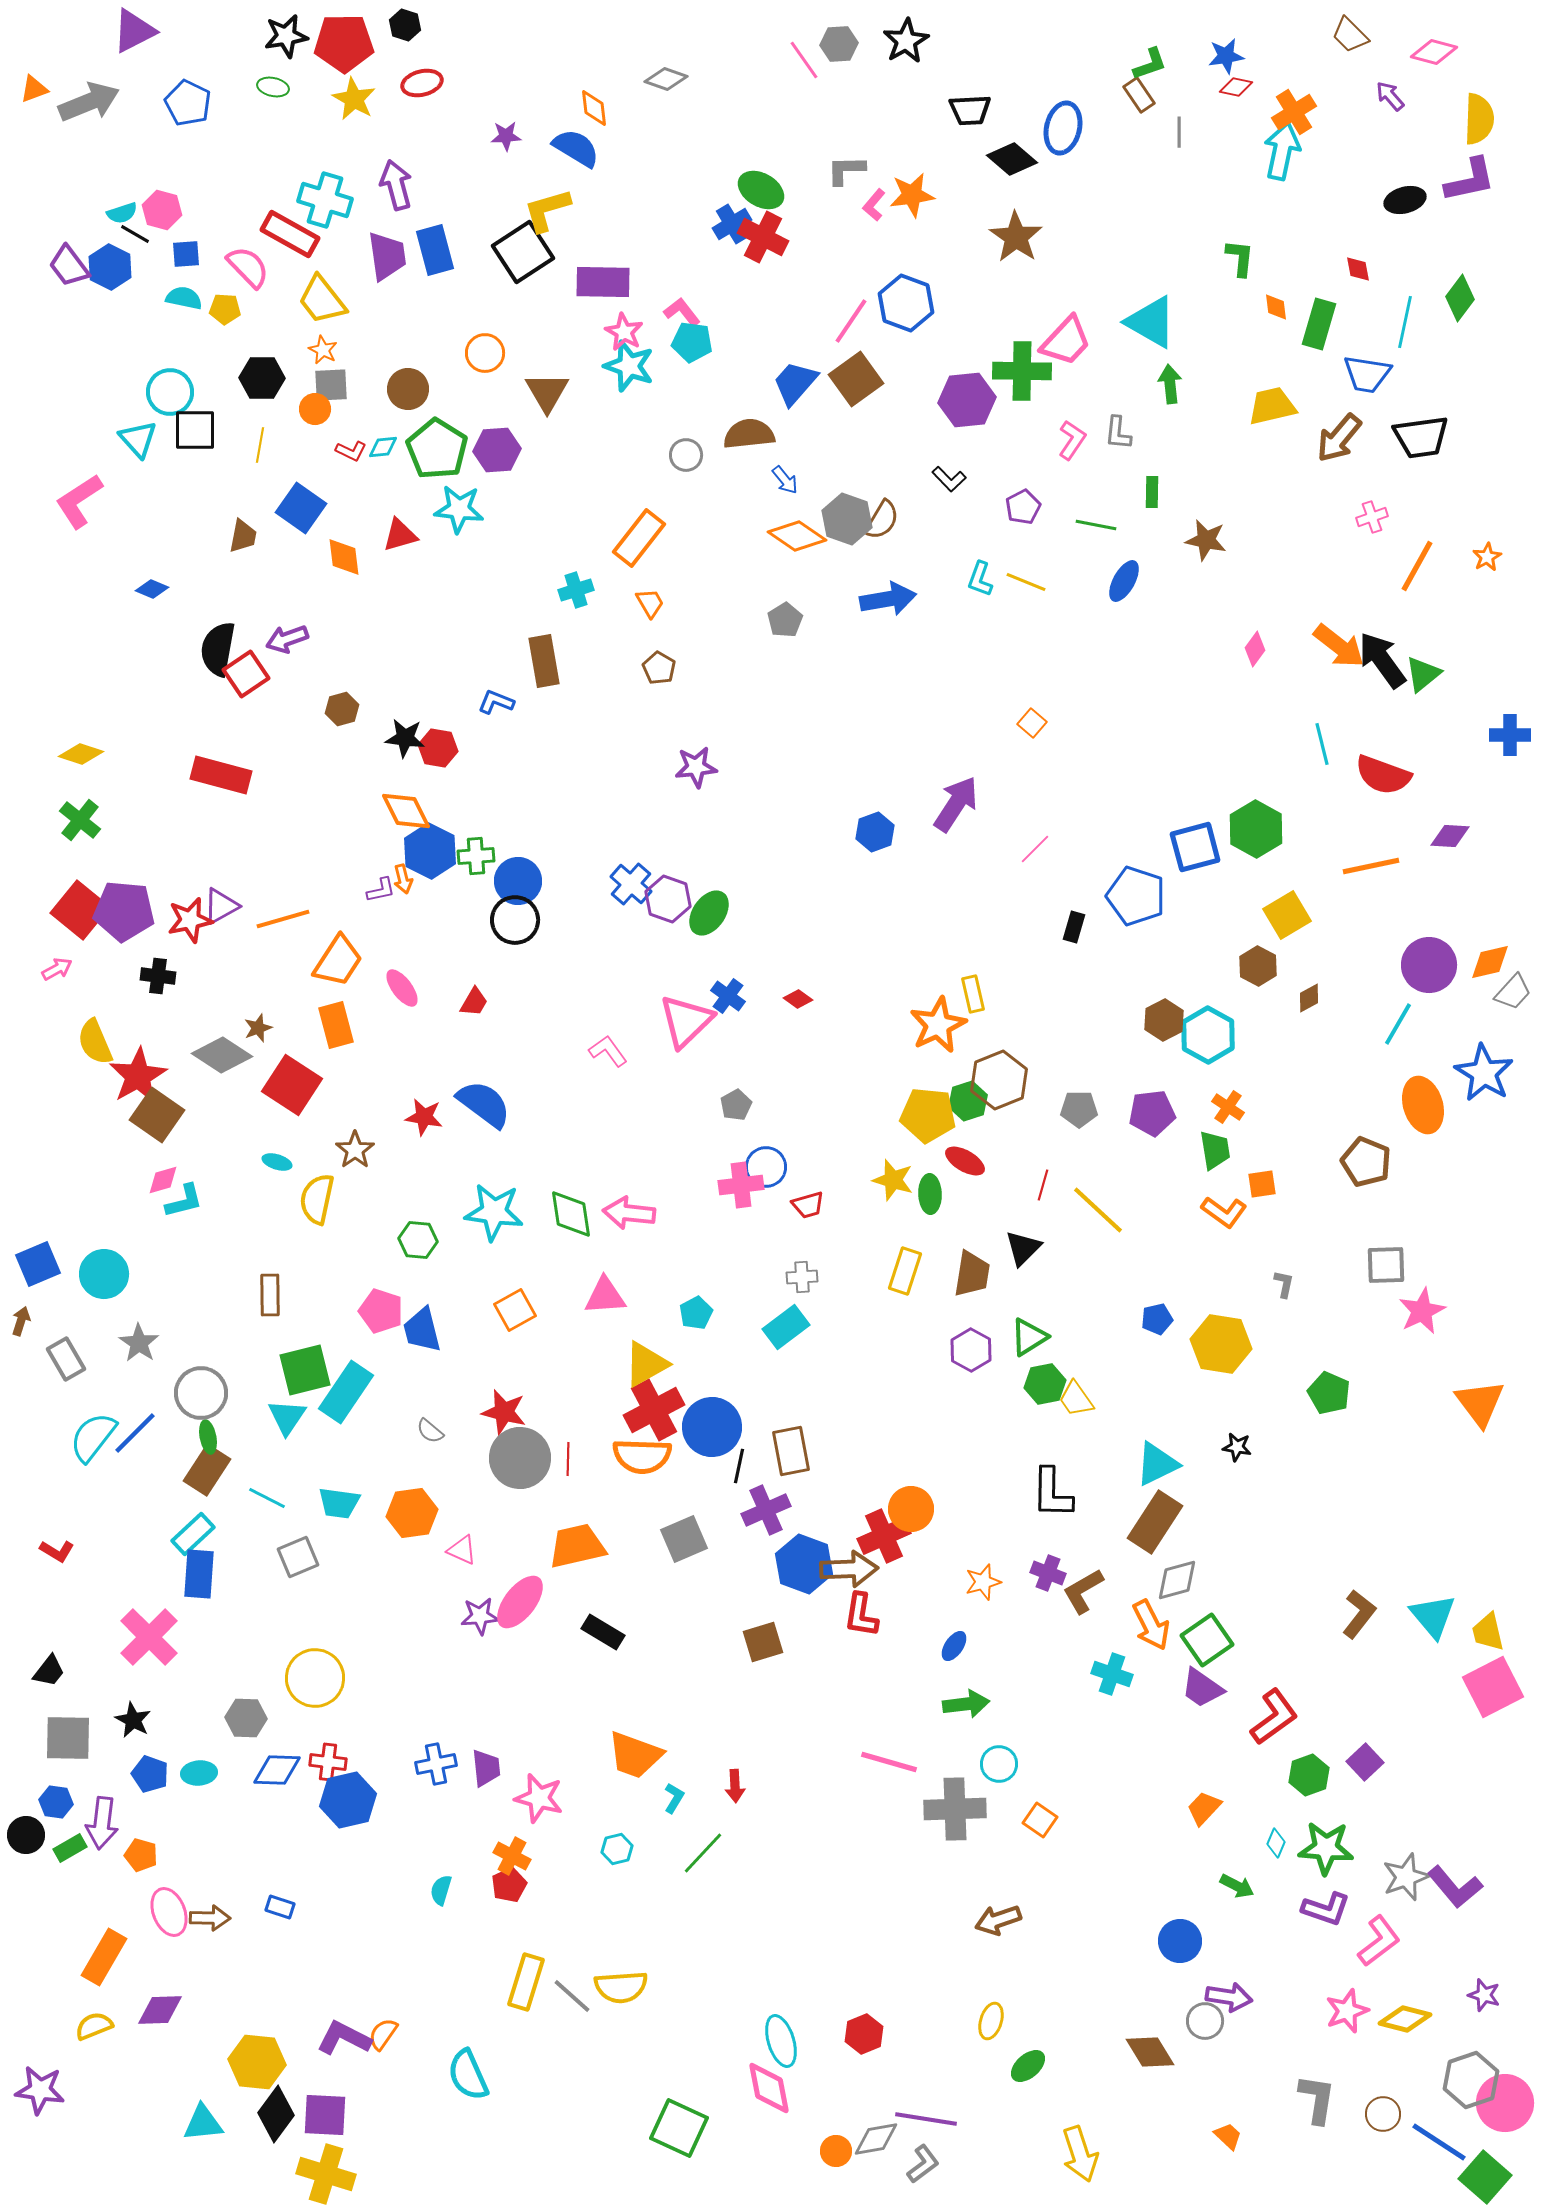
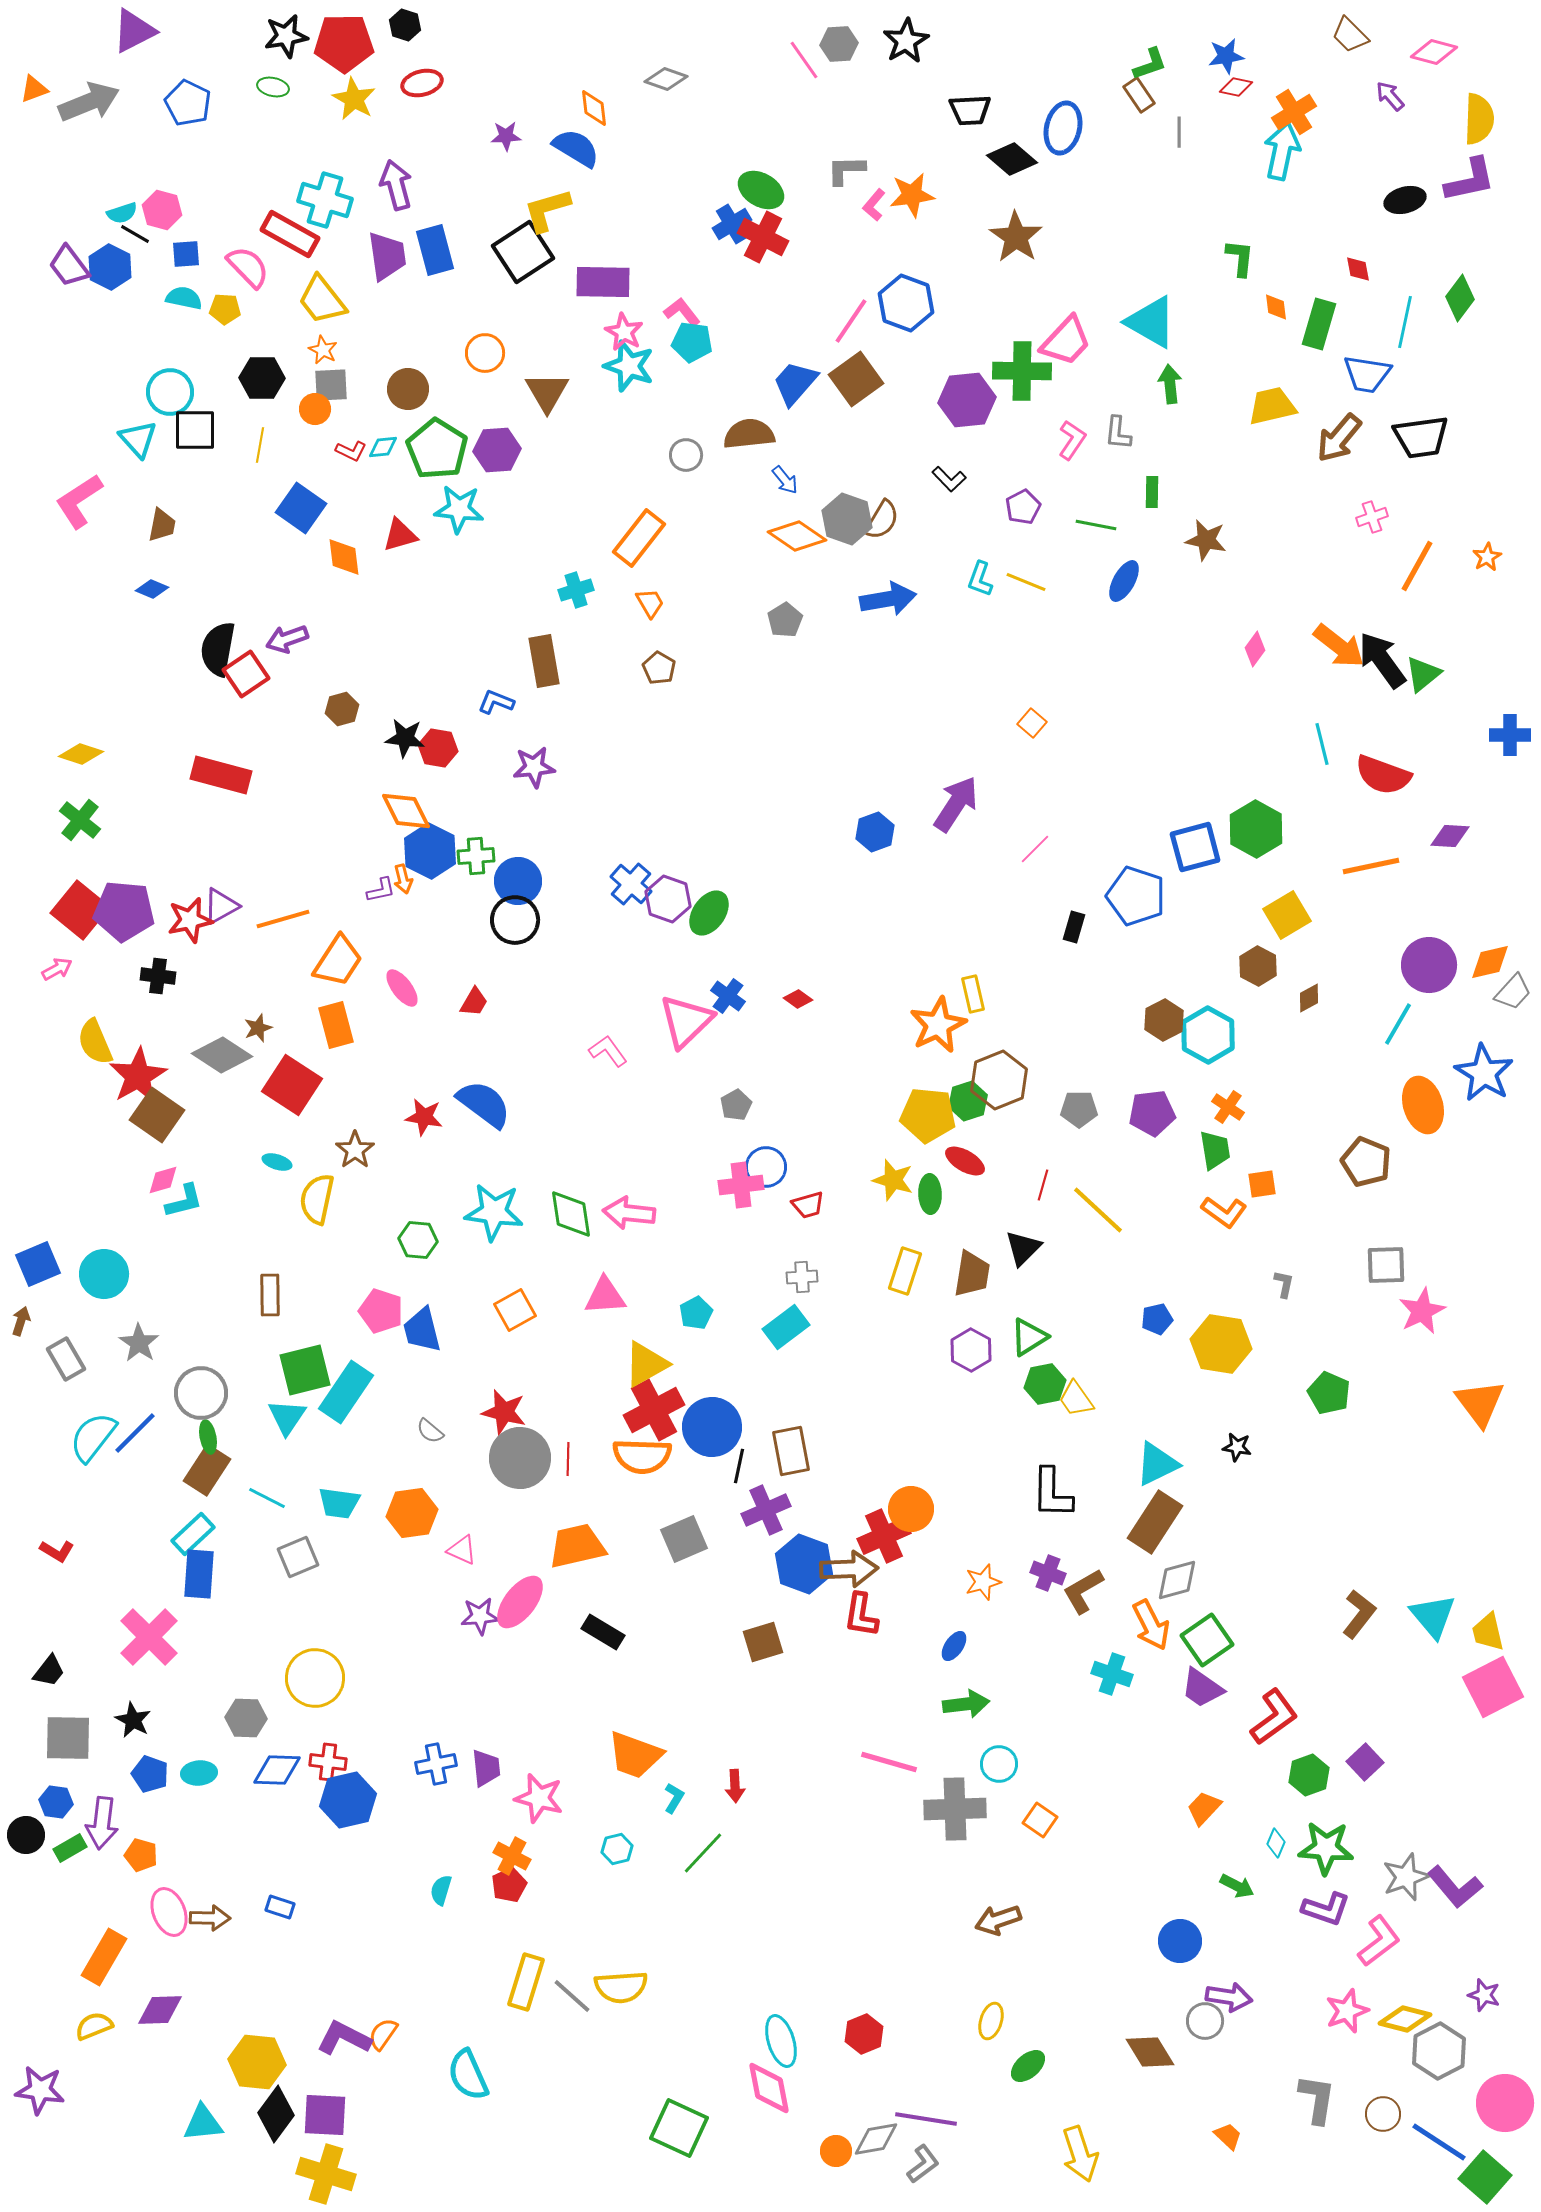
brown trapezoid at (243, 536): moved 81 px left, 11 px up
purple star at (696, 767): moved 162 px left
gray hexagon at (1471, 2080): moved 32 px left, 29 px up; rotated 8 degrees counterclockwise
